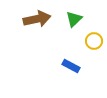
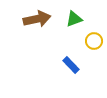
green triangle: rotated 24 degrees clockwise
blue rectangle: moved 1 px up; rotated 18 degrees clockwise
